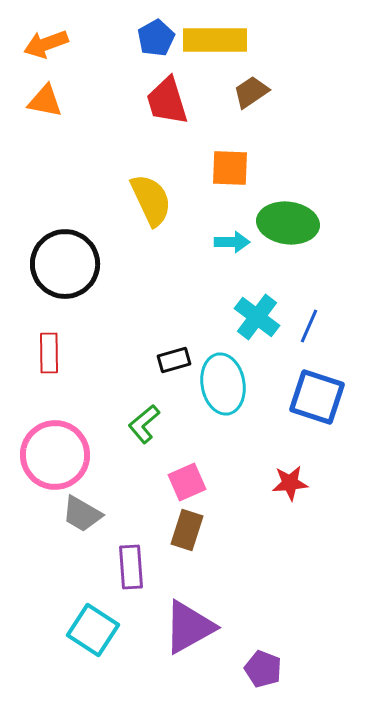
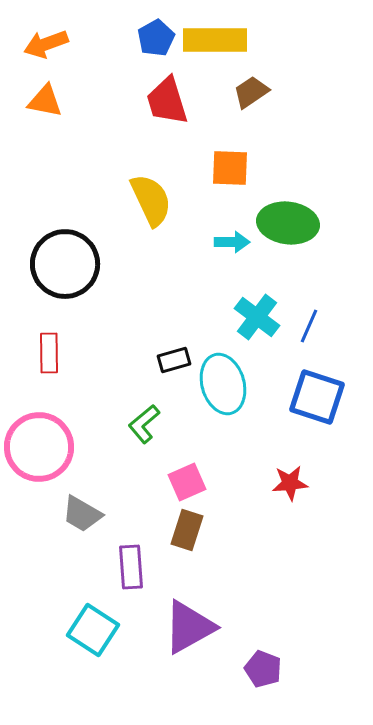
cyan ellipse: rotated 6 degrees counterclockwise
pink circle: moved 16 px left, 8 px up
